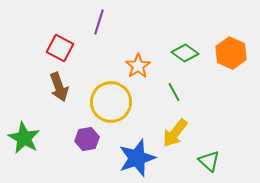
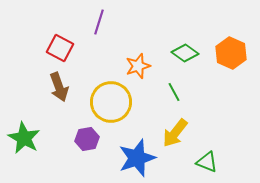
orange star: rotated 15 degrees clockwise
green triangle: moved 2 px left, 1 px down; rotated 20 degrees counterclockwise
